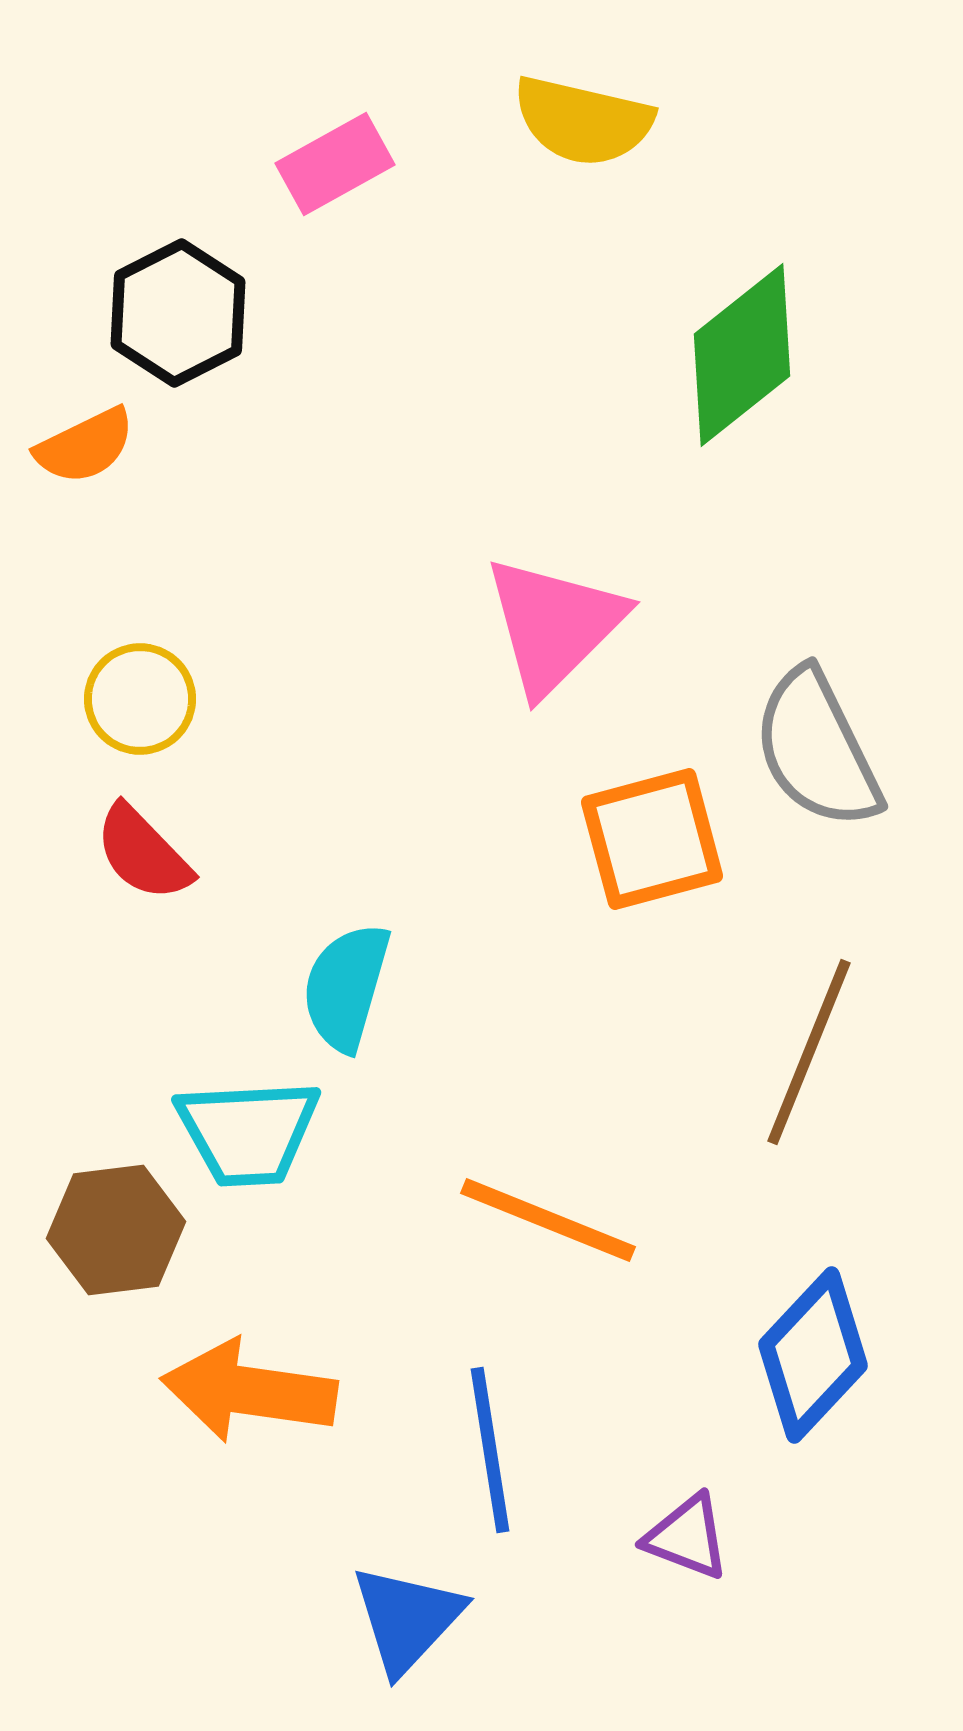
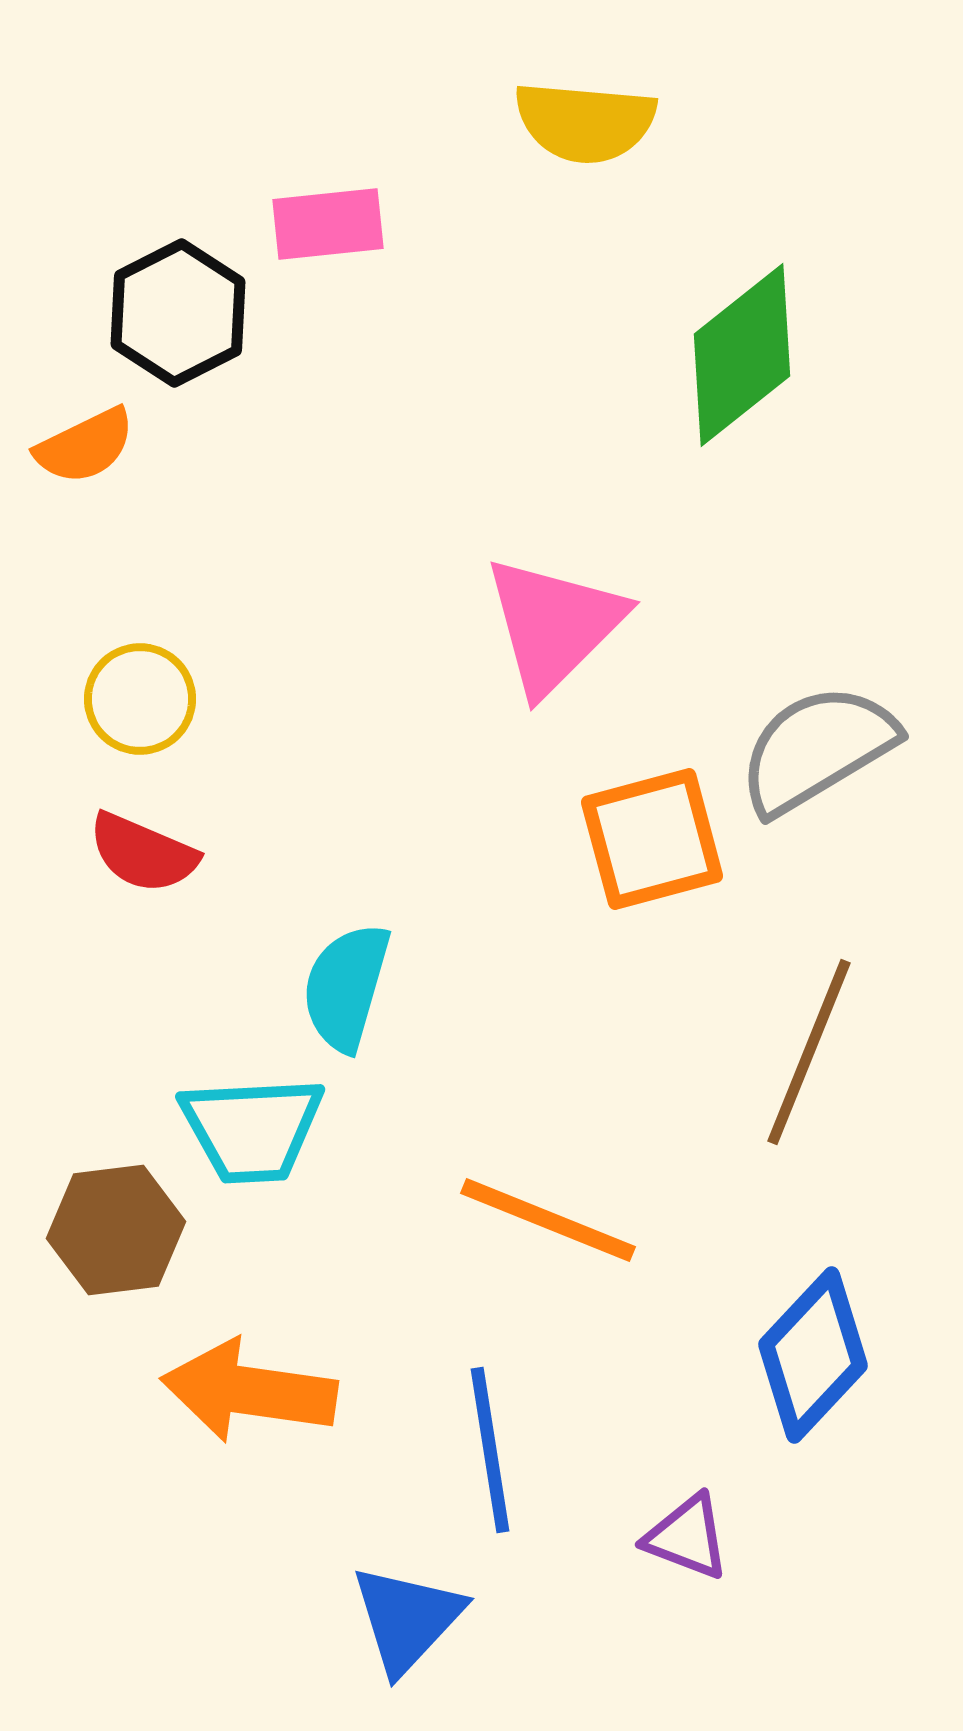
yellow semicircle: moved 2 px right, 1 px down; rotated 8 degrees counterclockwise
pink rectangle: moved 7 px left, 60 px down; rotated 23 degrees clockwise
gray semicircle: rotated 85 degrees clockwise
red semicircle: rotated 23 degrees counterclockwise
cyan trapezoid: moved 4 px right, 3 px up
